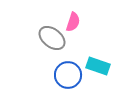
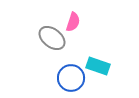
blue circle: moved 3 px right, 3 px down
